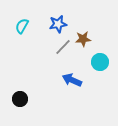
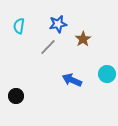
cyan semicircle: moved 3 px left; rotated 21 degrees counterclockwise
brown star: rotated 28 degrees counterclockwise
gray line: moved 15 px left
cyan circle: moved 7 px right, 12 px down
black circle: moved 4 px left, 3 px up
